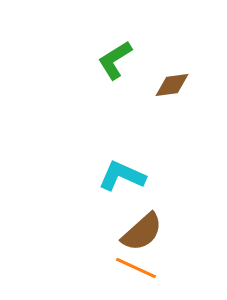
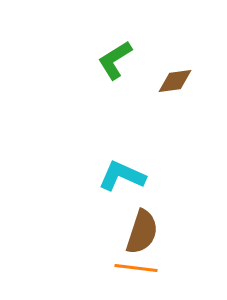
brown diamond: moved 3 px right, 4 px up
brown semicircle: rotated 30 degrees counterclockwise
orange line: rotated 18 degrees counterclockwise
